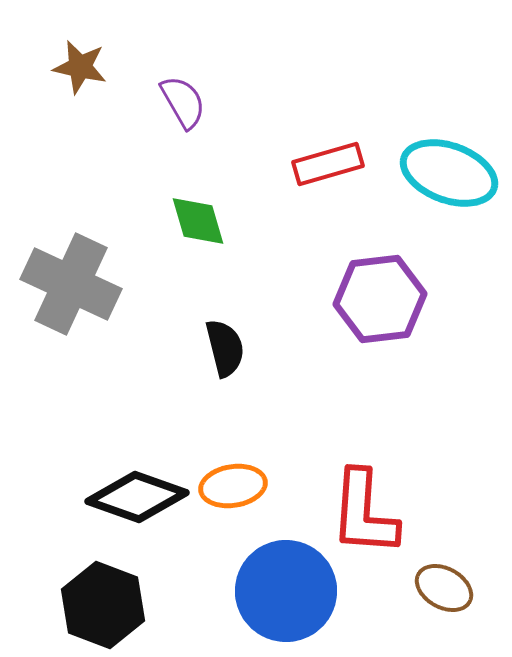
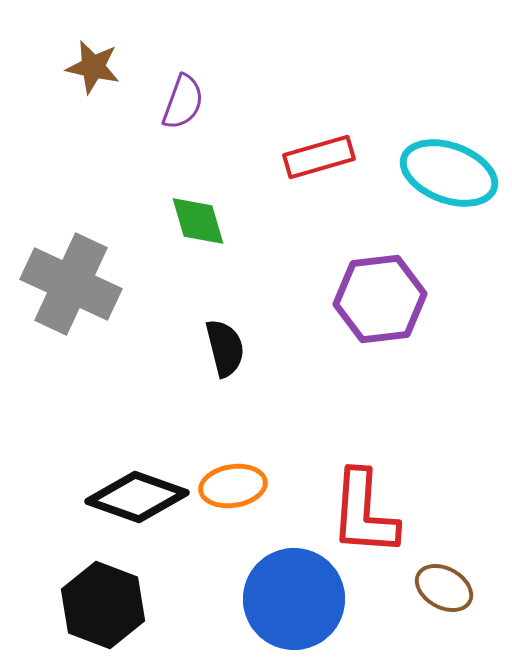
brown star: moved 13 px right
purple semicircle: rotated 50 degrees clockwise
red rectangle: moved 9 px left, 7 px up
blue circle: moved 8 px right, 8 px down
